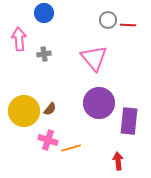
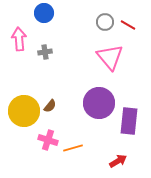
gray circle: moved 3 px left, 2 px down
red line: rotated 28 degrees clockwise
gray cross: moved 1 px right, 2 px up
pink triangle: moved 16 px right, 1 px up
brown semicircle: moved 3 px up
orange line: moved 2 px right
red arrow: rotated 66 degrees clockwise
